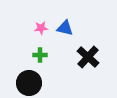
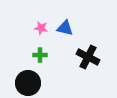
pink star: rotated 16 degrees clockwise
black cross: rotated 15 degrees counterclockwise
black circle: moved 1 px left
